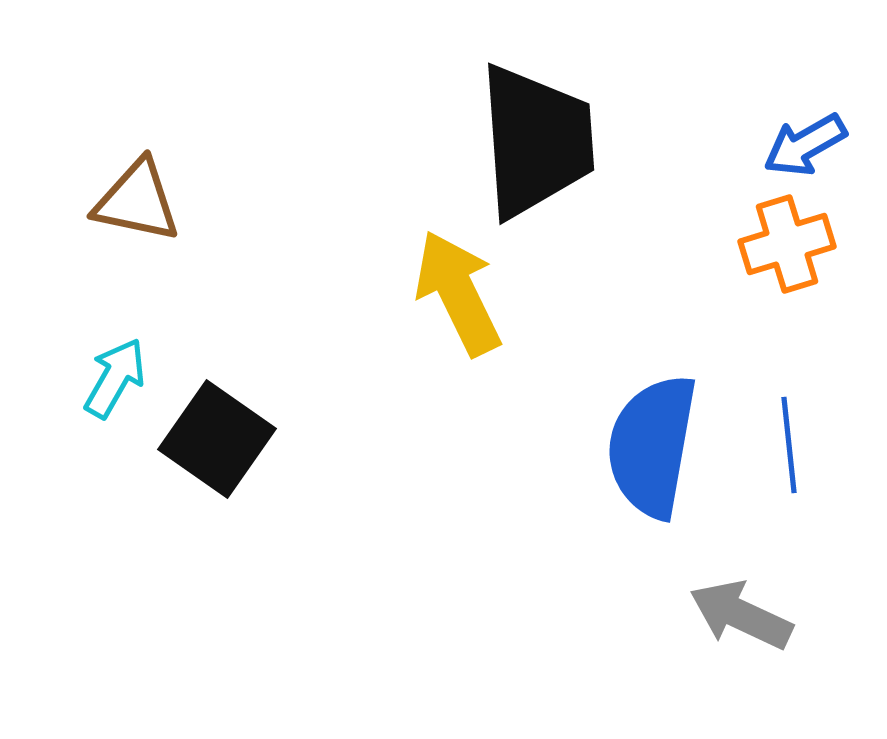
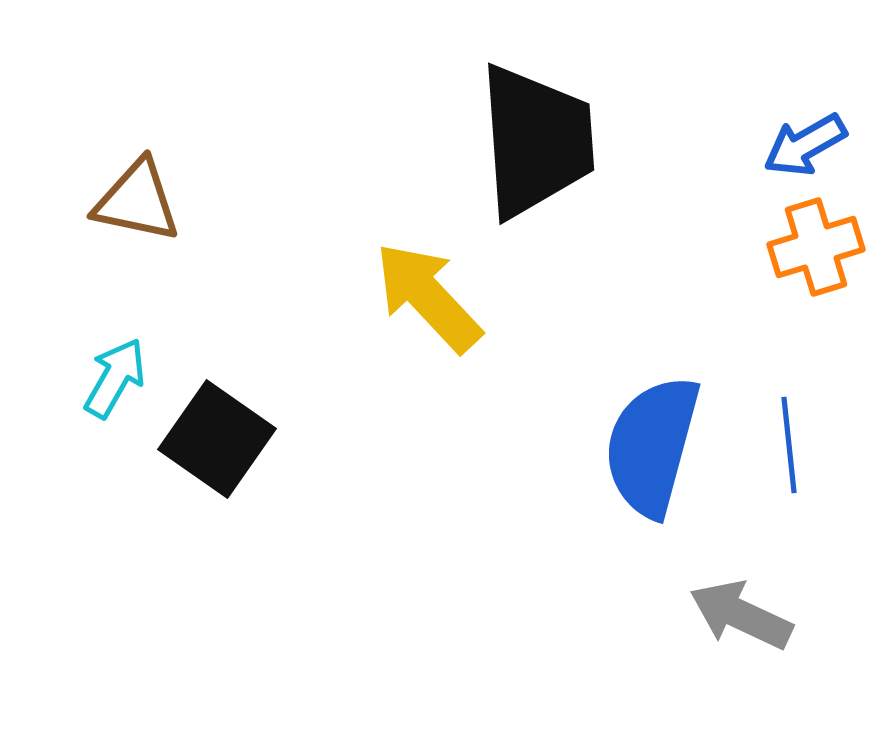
orange cross: moved 29 px right, 3 px down
yellow arrow: moved 30 px left, 4 px down; rotated 17 degrees counterclockwise
blue semicircle: rotated 5 degrees clockwise
